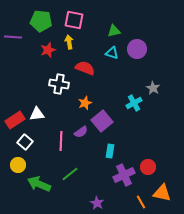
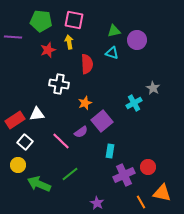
purple circle: moved 9 px up
red semicircle: moved 2 px right, 4 px up; rotated 66 degrees clockwise
pink line: rotated 48 degrees counterclockwise
